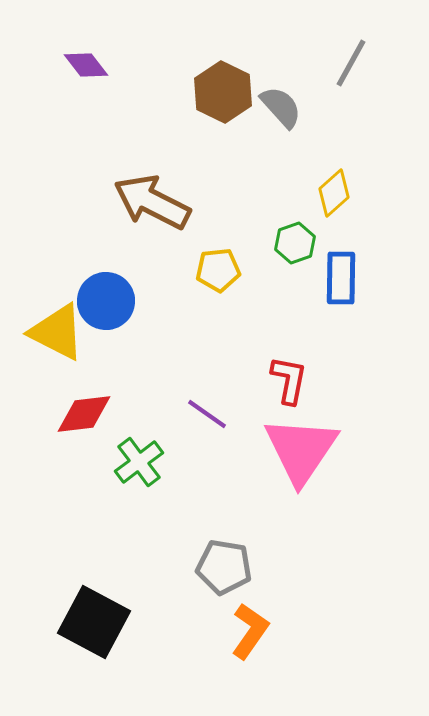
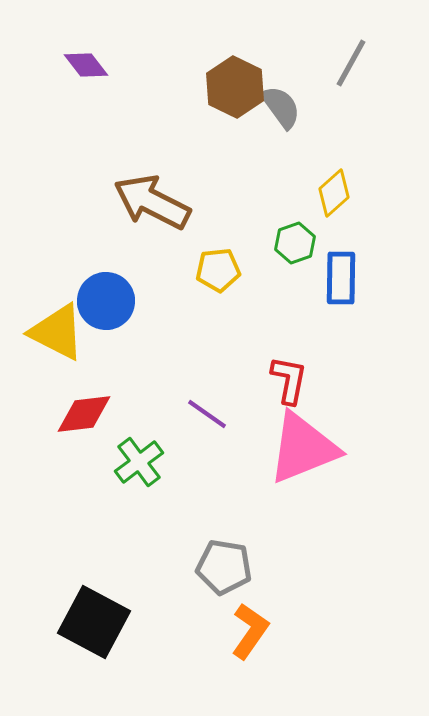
brown hexagon: moved 12 px right, 5 px up
gray semicircle: rotated 6 degrees clockwise
pink triangle: moved 2 px right, 2 px up; rotated 34 degrees clockwise
